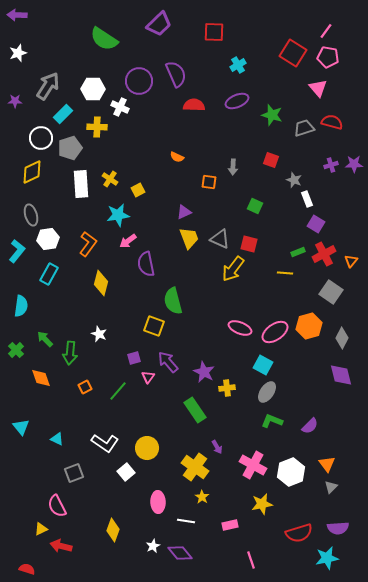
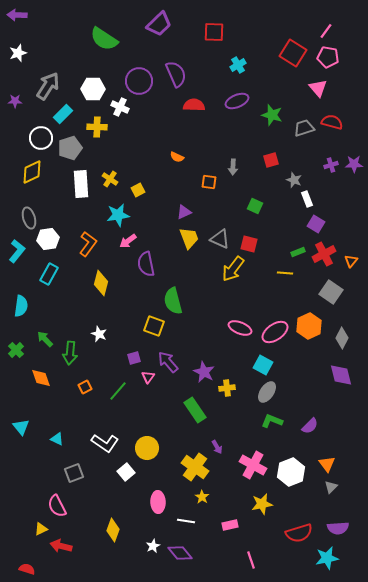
red square at (271, 160): rotated 35 degrees counterclockwise
gray ellipse at (31, 215): moved 2 px left, 3 px down
orange hexagon at (309, 326): rotated 10 degrees counterclockwise
